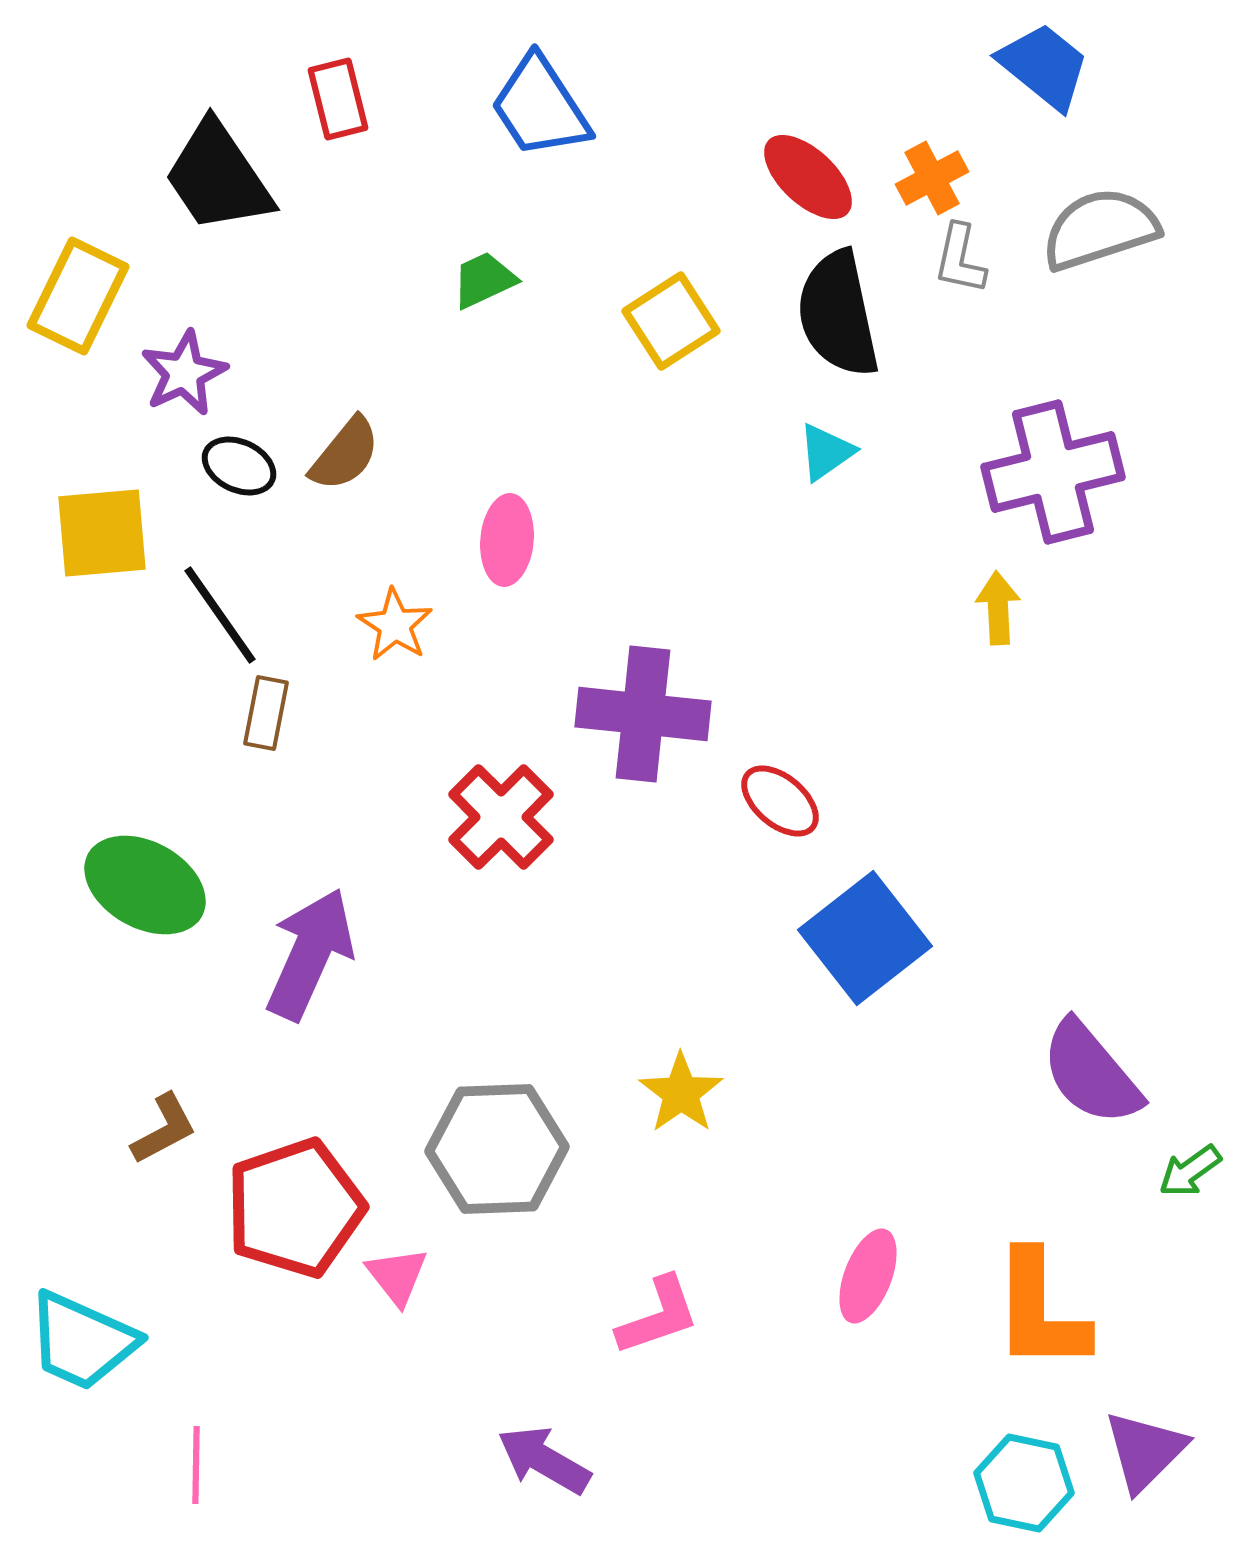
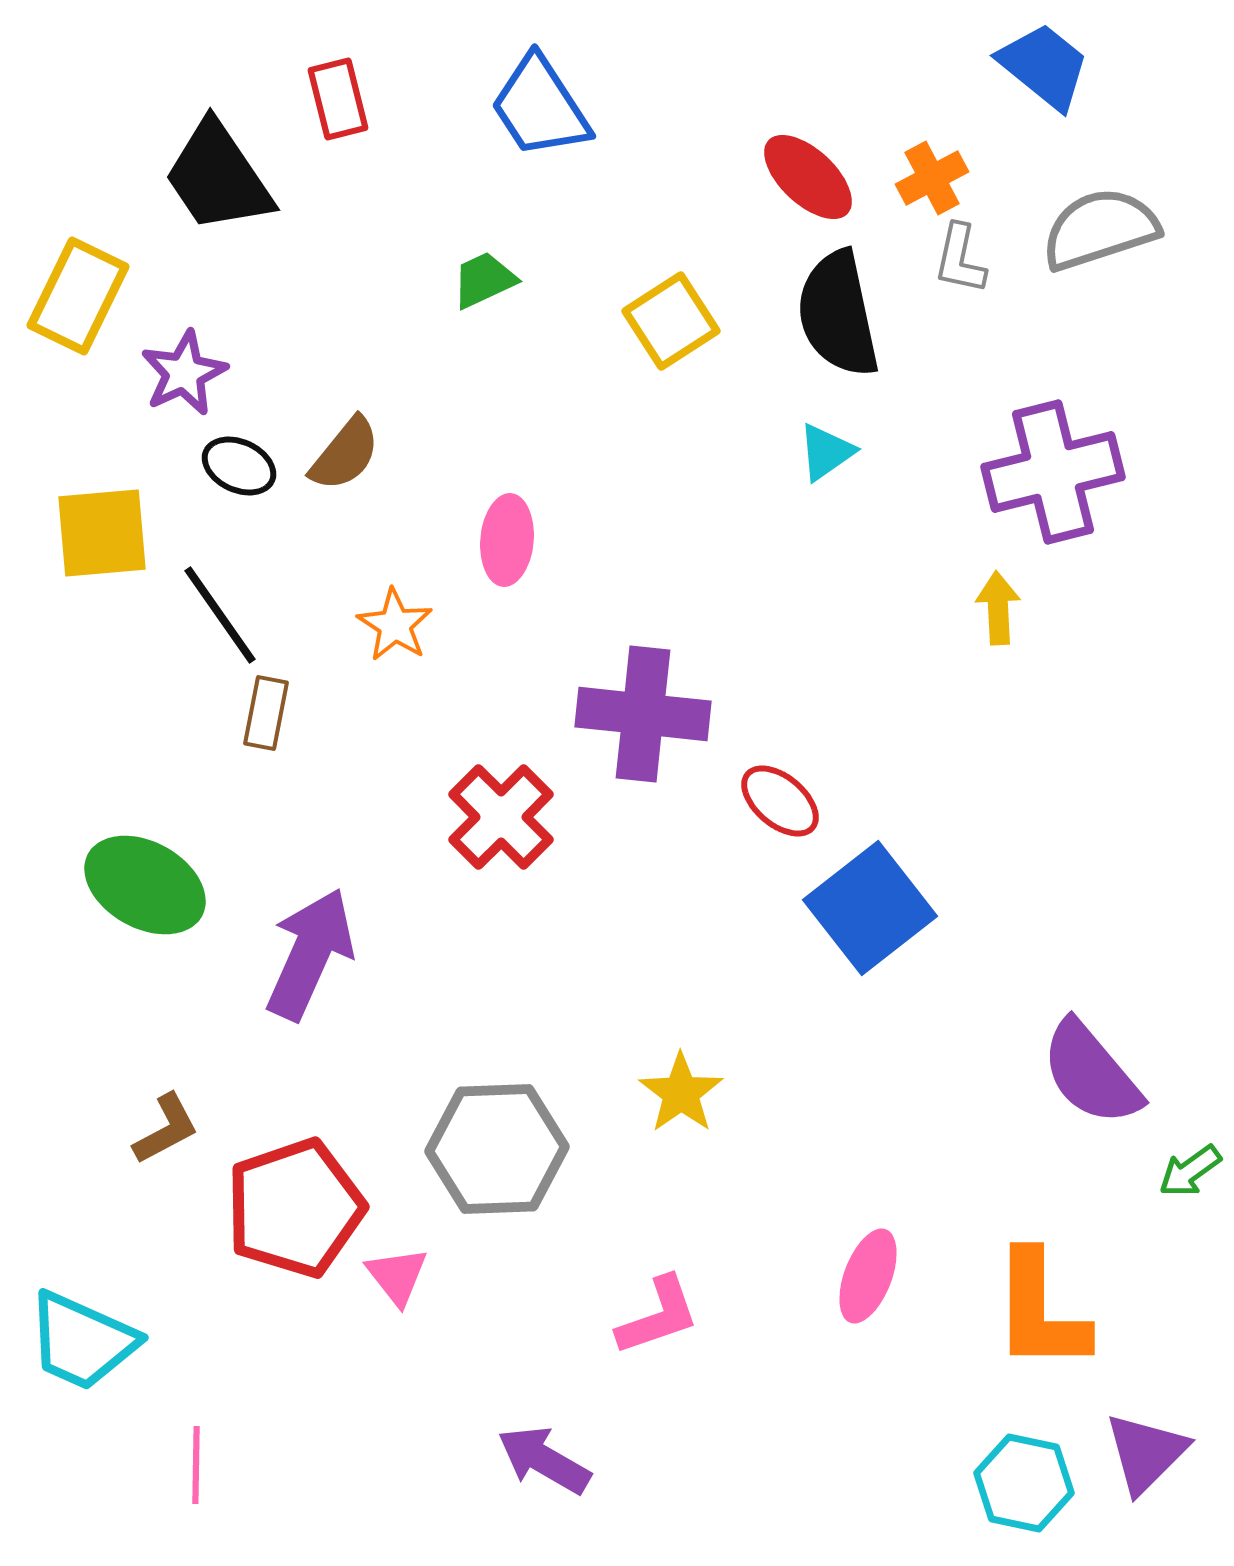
blue square at (865, 938): moved 5 px right, 30 px up
brown L-shape at (164, 1129): moved 2 px right
purple triangle at (1145, 1451): moved 1 px right, 2 px down
